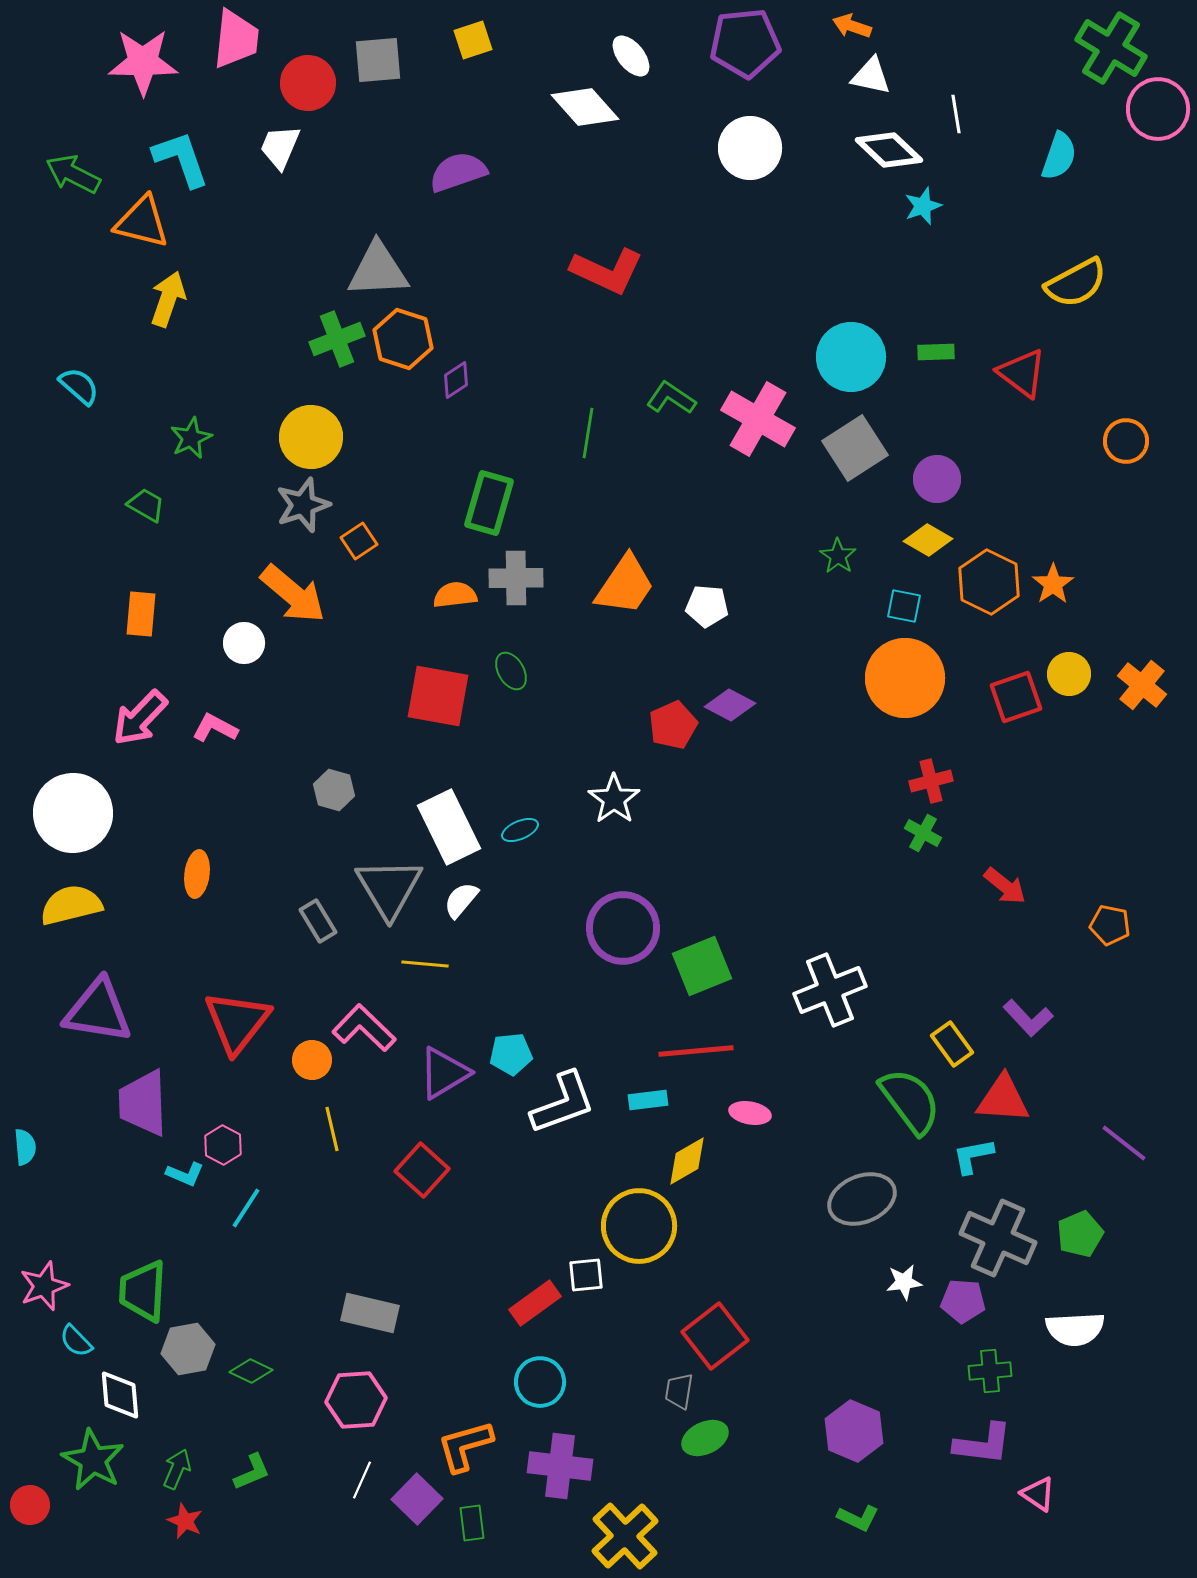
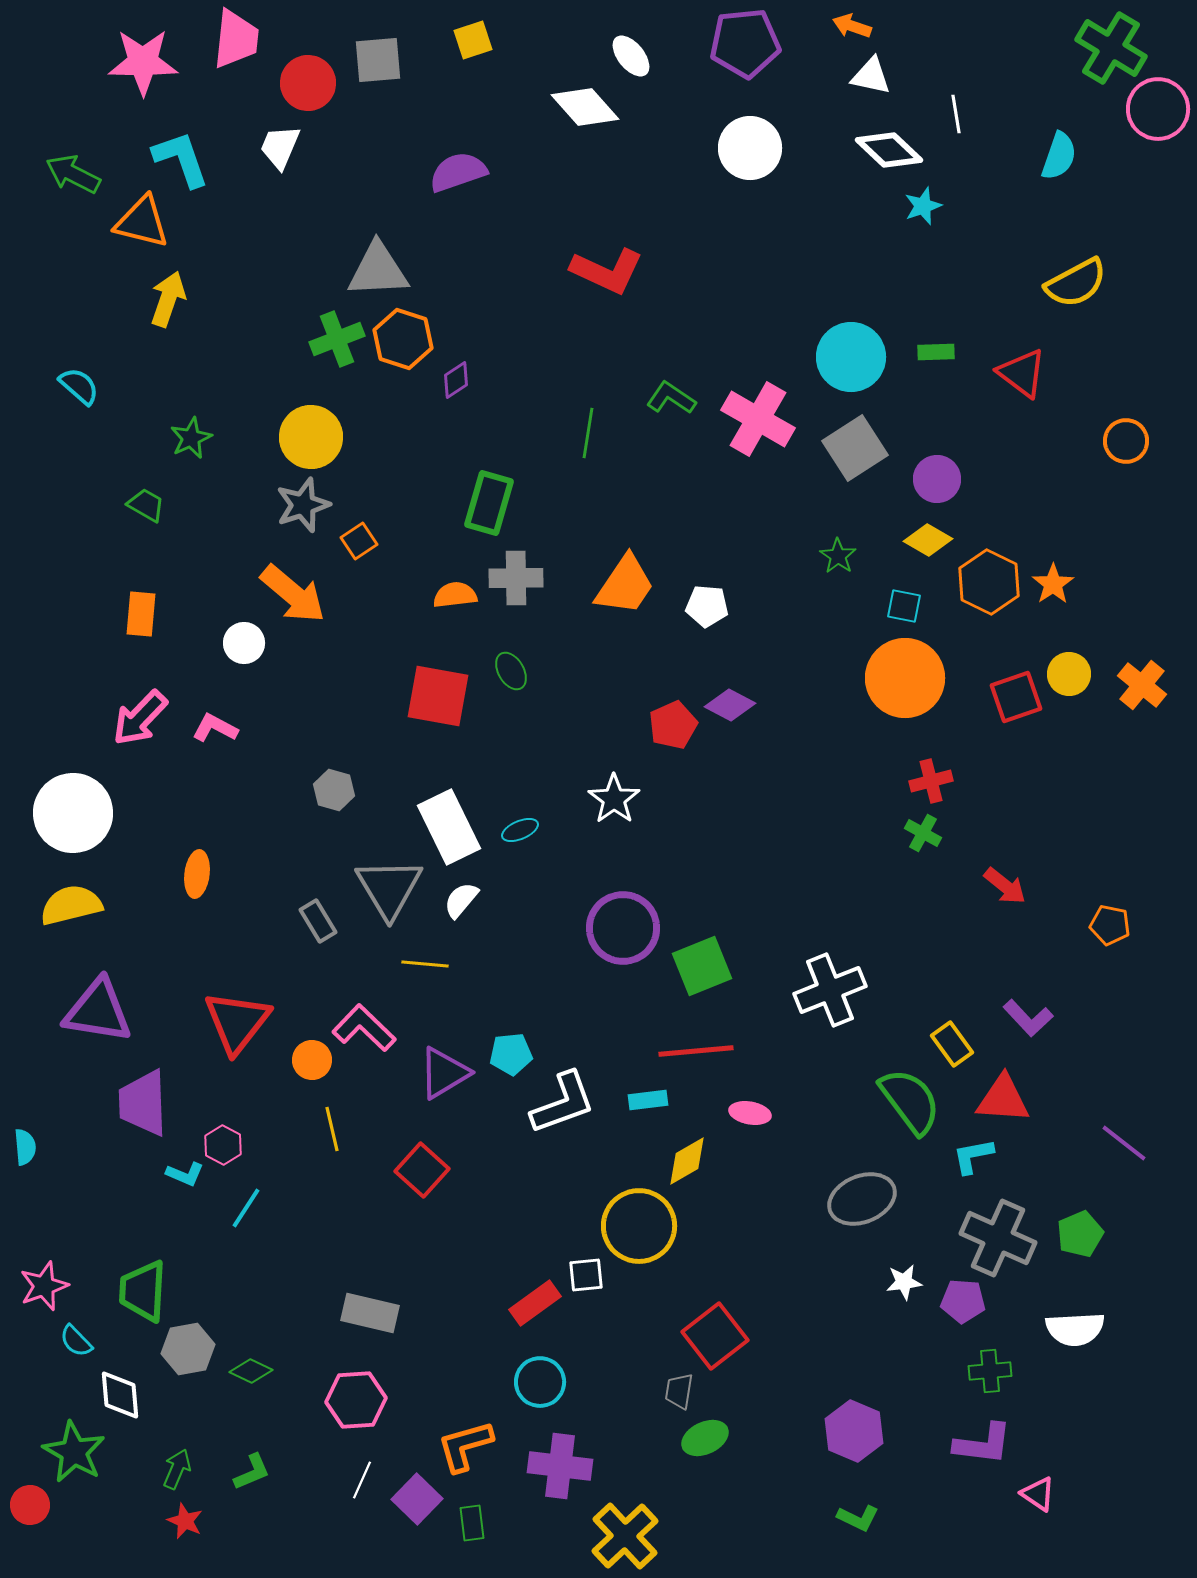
green star at (93, 1460): moved 19 px left, 8 px up
